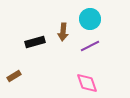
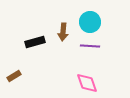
cyan circle: moved 3 px down
purple line: rotated 30 degrees clockwise
